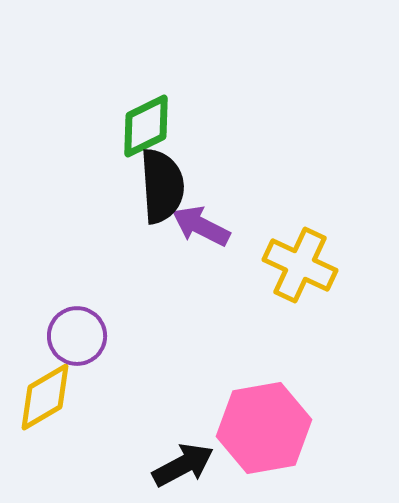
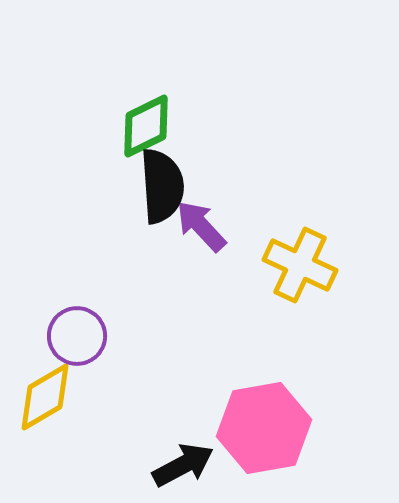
purple arrow: rotated 20 degrees clockwise
